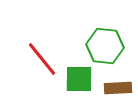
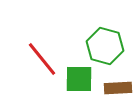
green hexagon: rotated 9 degrees clockwise
